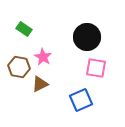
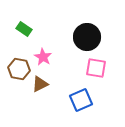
brown hexagon: moved 2 px down
